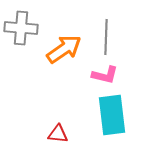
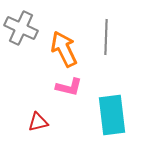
gray cross: rotated 20 degrees clockwise
orange arrow: rotated 81 degrees counterclockwise
pink L-shape: moved 36 px left, 12 px down
red triangle: moved 20 px left, 12 px up; rotated 20 degrees counterclockwise
